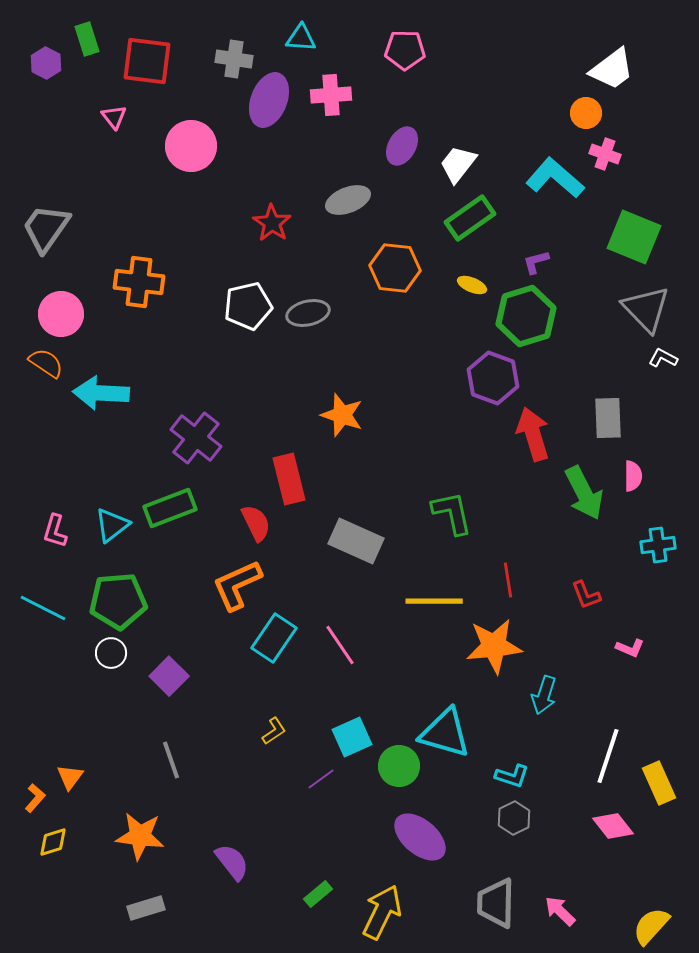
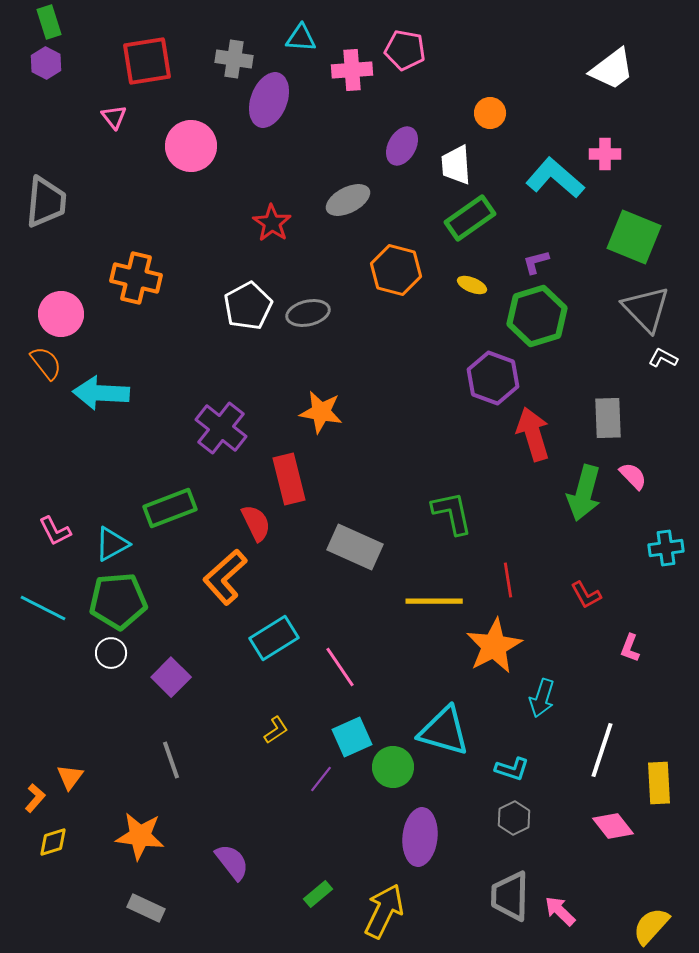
green rectangle at (87, 39): moved 38 px left, 17 px up
pink pentagon at (405, 50): rotated 9 degrees clockwise
red square at (147, 61): rotated 16 degrees counterclockwise
pink cross at (331, 95): moved 21 px right, 25 px up
orange circle at (586, 113): moved 96 px left
pink cross at (605, 154): rotated 20 degrees counterclockwise
white trapezoid at (458, 164): moved 2 px left, 1 px down; rotated 42 degrees counterclockwise
gray ellipse at (348, 200): rotated 6 degrees counterclockwise
gray trapezoid at (46, 228): moved 26 px up; rotated 150 degrees clockwise
orange hexagon at (395, 268): moved 1 px right, 2 px down; rotated 9 degrees clockwise
orange cross at (139, 282): moved 3 px left, 4 px up; rotated 6 degrees clockwise
white pentagon at (248, 306): rotated 15 degrees counterclockwise
green hexagon at (526, 316): moved 11 px right
orange semicircle at (46, 363): rotated 18 degrees clockwise
orange star at (342, 415): moved 21 px left, 3 px up; rotated 9 degrees counterclockwise
purple cross at (196, 438): moved 25 px right, 10 px up
pink semicircle at (633, 476): rotated 44 degrees counterclockwise
green arrow at (584, 493): rotated 42 degrees clockwise
cyan triangle at (112, 525): moved 19 px down; rotated 9 degrees clockwise
pink L-shape at (55, 531): rotated 44 degrees counterclockwise
gray rectangle at (356, 541): moved 1 px left, 6 px down
cyan cross at (658, 545): moved 8 px right, 3 px down
orange L-shape at (237, 585): moved 12 px left, 8 px up; rotated 18 degrees counterclockwise
red L-shape at (586, 595): rotated 8 degrees counterclockwise
cyan rectangle at (274, 638): rotated 24 degrees clockwise
pink line at (340, 645): moved 22 px down
orange star at (494, 646): rotated 22 degrees counterclockwise
pink L-shape at (630, 648): rotated 88 degrees clockwise
purple square at (169, 676): moved 2 px right, 1 px down
cyan arrow at (544, 695): moved 2 px left, 3 px down
yellow L-shape at (274, 731): moved 2 px right, 1 px up
cyan triangle at (445, 733): moved 1 px left, 2 px up
white line at (608, 756): moved 6 px left, 6 px up
green circle at (399, 766): moved 6 px left, 1 px down
cyan L-shape at (512, 776): moved 7 px up
purple line at (321, 779): rotated 16 degrees counterclockwise
yellow rectangle at (659, 783): rotated 21 degrees clockwise
purple ellipse at (420, 837): rotated 56 degrees clockwise
gray trapezoid at (496, 903): moved 14 px right, 7 px up
gray rectangle at (146, 908): rotated 42 degrees clockwise
yellow arrow at (382, 912): moved 2 px right, 1 px up
